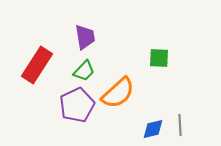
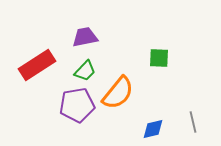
purple trapezoid: rotated 92 degrees counterclockwise
red rectangle: rotated 24 degrees clockwise
green trapezoid: moved 1 px right
orange semicircle: rotated 9 degrees counterclockwise
purple pentagon: rotated 16 degrees clockwise
gray line: moved 13 px right, 3 px up; rotated 10 degrees counterclockwise
